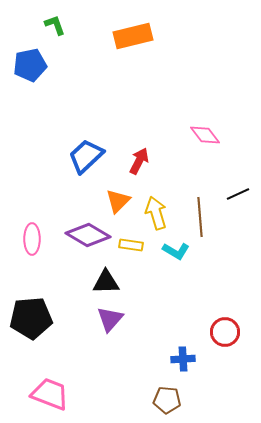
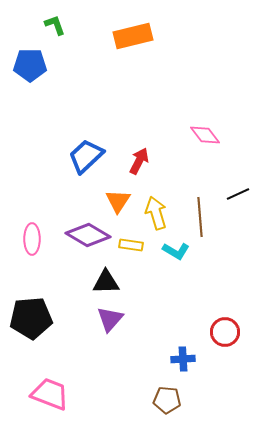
blue pentagon: rotated 12 degrees clockwise
orange triangle: rotated 12 degrees counterclockwise
